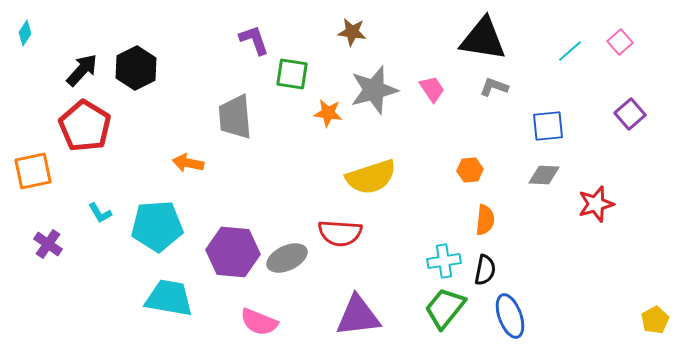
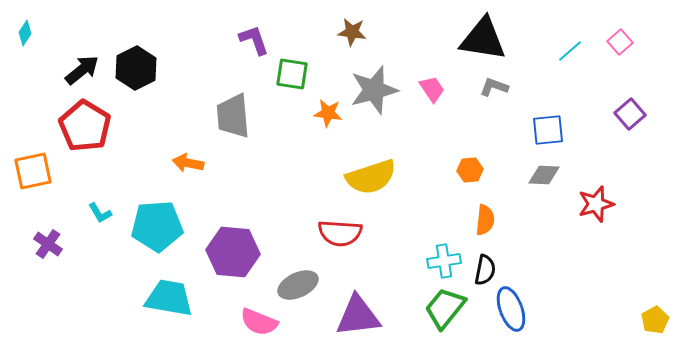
black arrow: rotated 9 degrees clockwise
gray trapezoid: moved 2 px left, 1 px up
blue square: moved 4 px down
gray ellipse: moved 11 px right, 27 px down
blue ellipse: moved 1 px right, 7 px up
